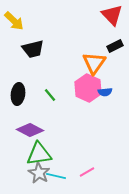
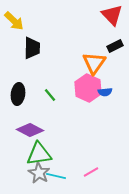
black trapezoid: moved 1 px left, 1 px up; rotated 75 degrees counterclockwise
pink line: moved 4 px right
